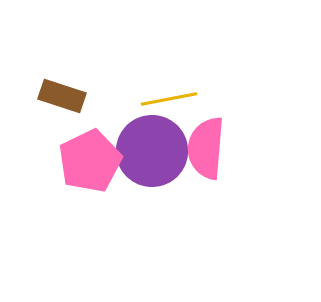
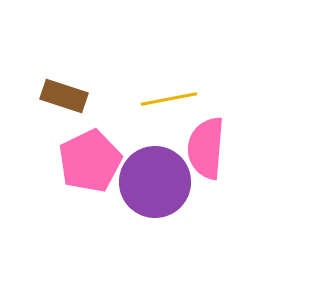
brown rectangle: moved 2 px right
purple circle: moved 3 px right, 31 px down
